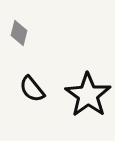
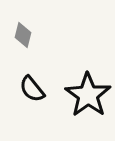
gray diamond: moved 4 px right, 2 px down
